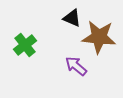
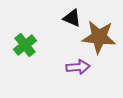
purple arrow: moved 2 px right, 1 px down; rotated 135 degrees clockwise
